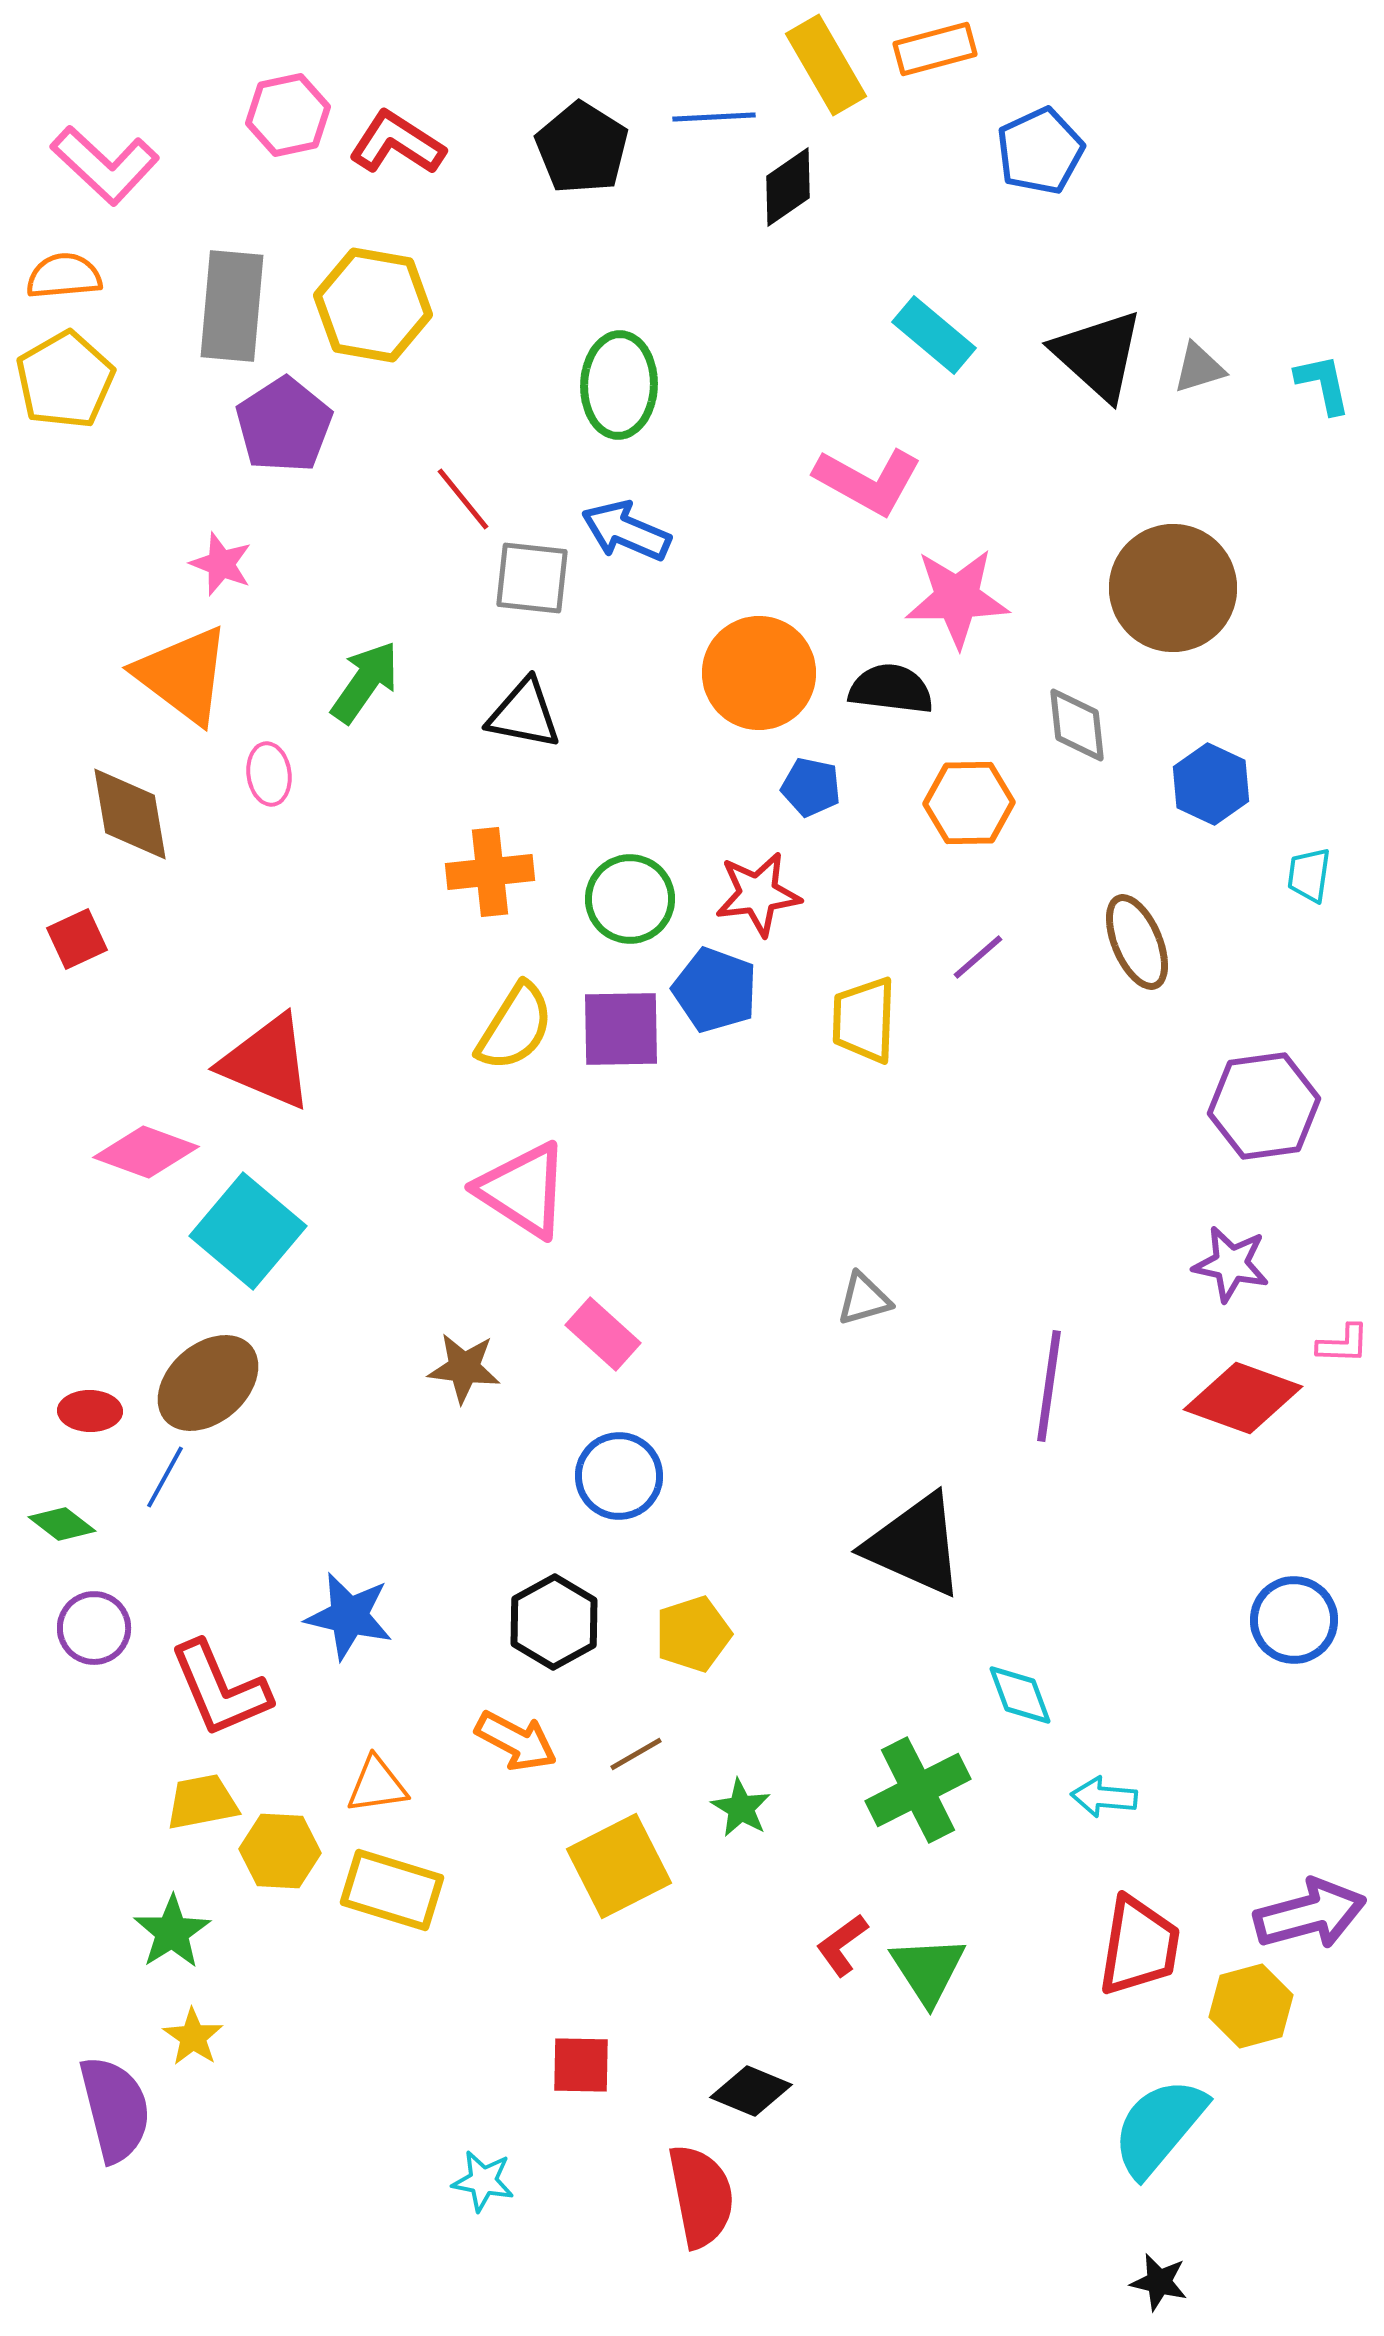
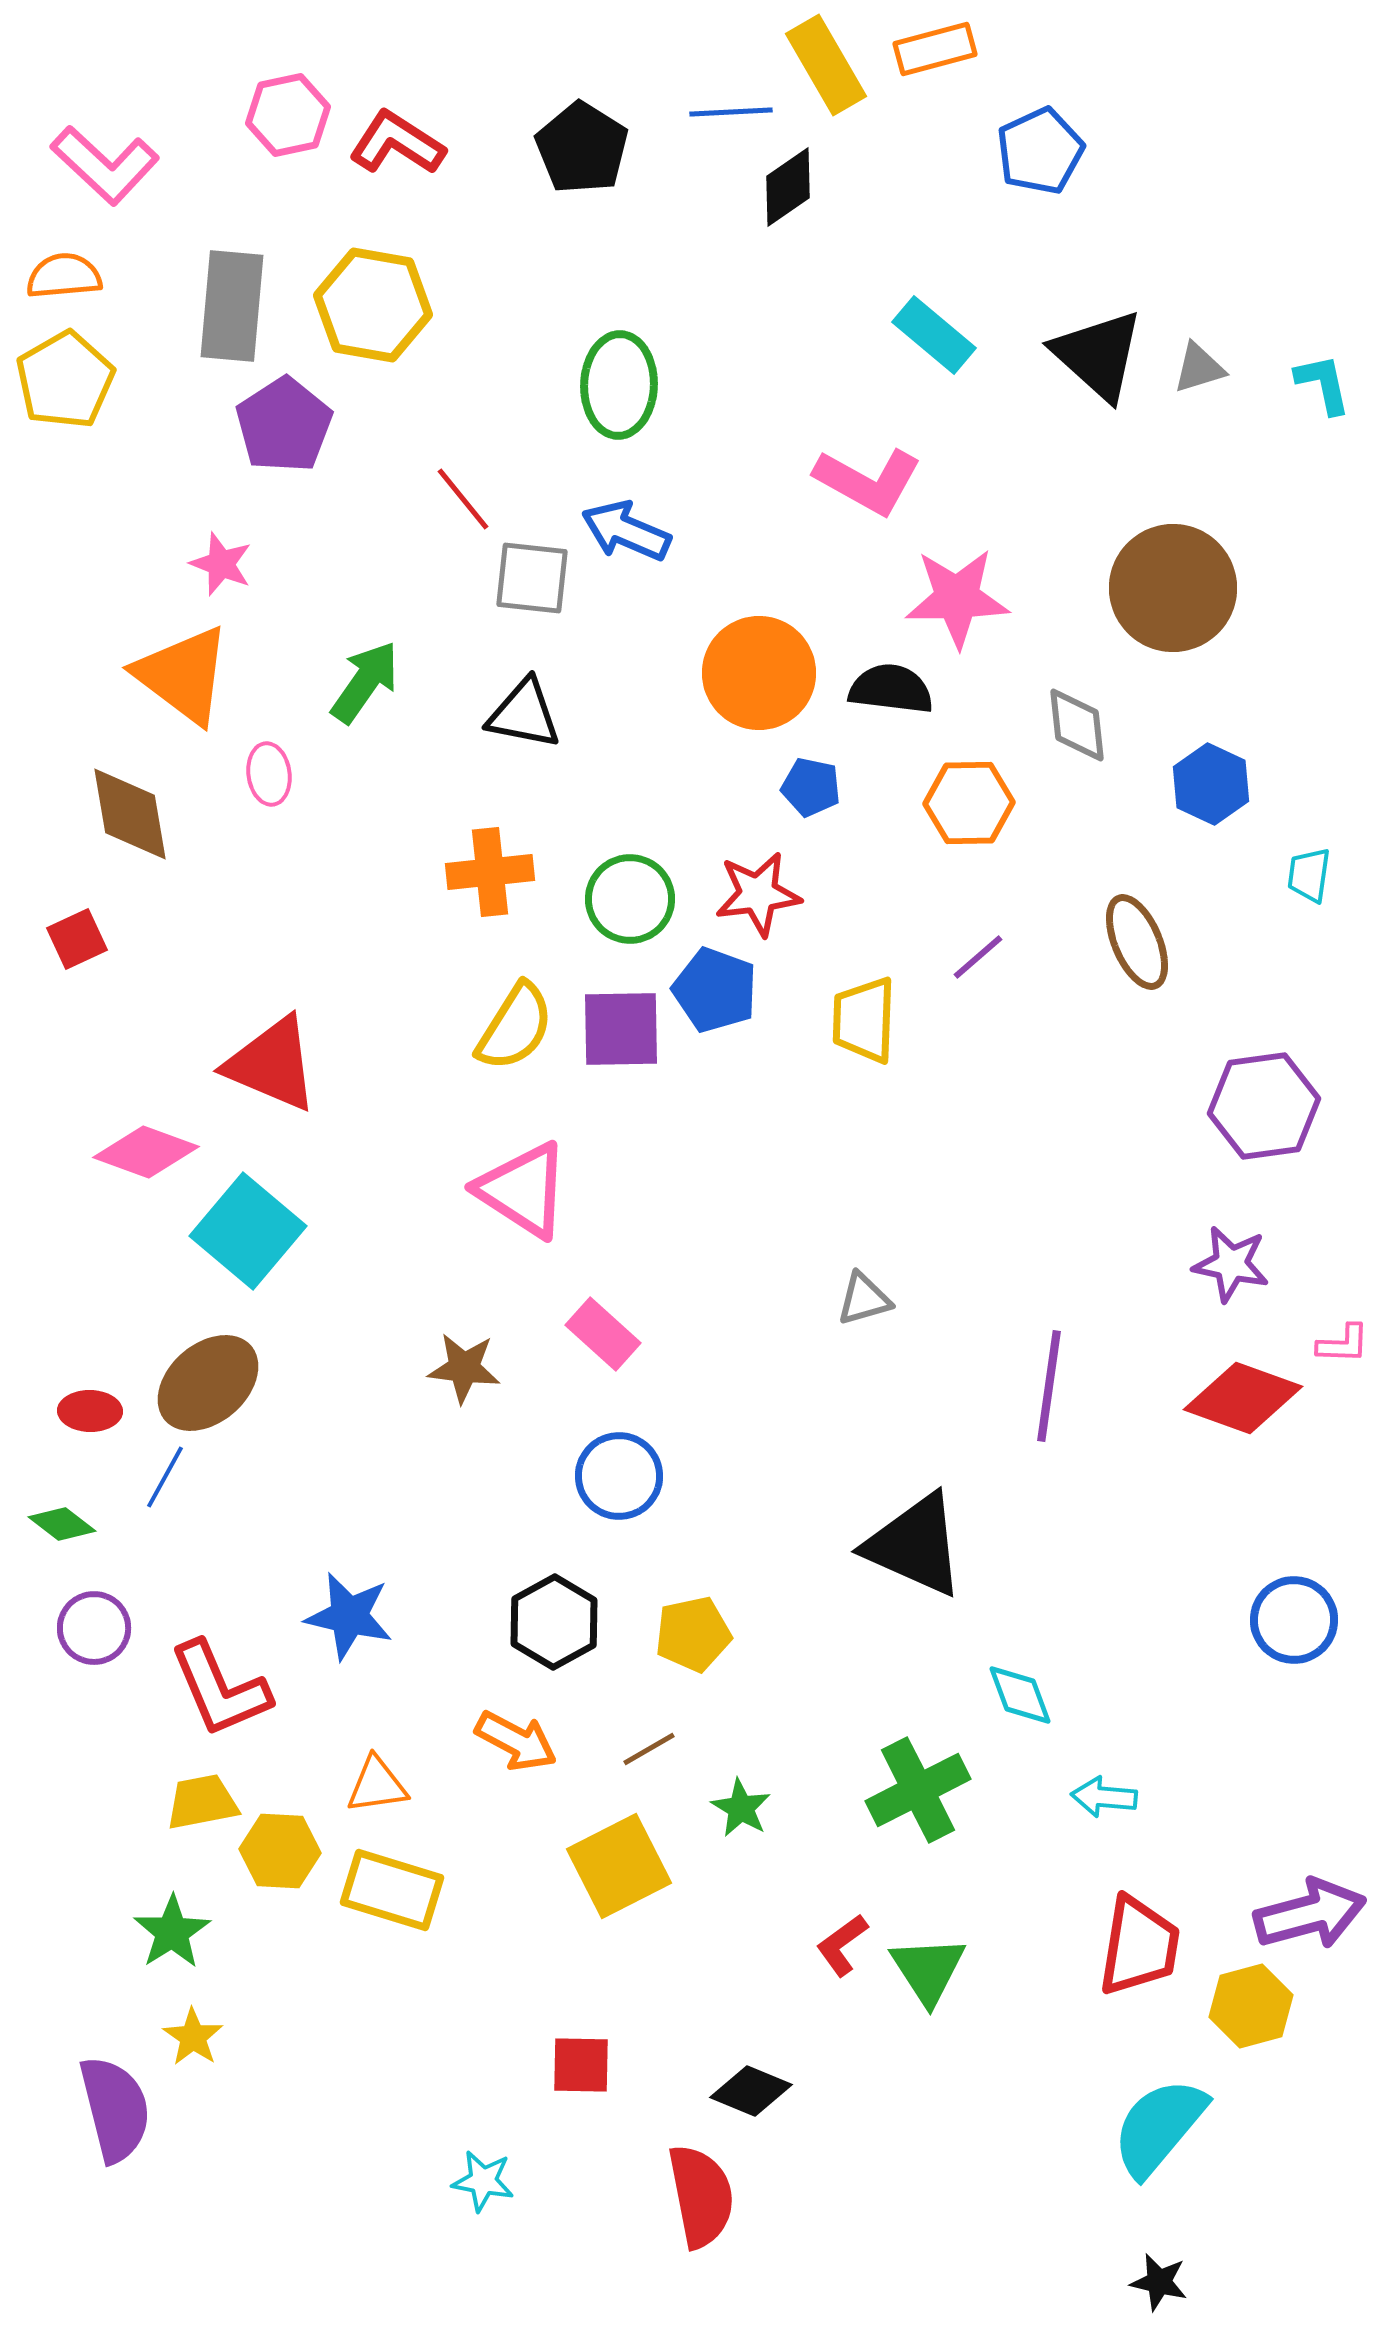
blue line at (714, 117): moved 17 px right, 5 px up
red triangle at (267, 1062): moved 5 px right, 2 px down
yellow pentagon at (693, 1634): rotated 6 degrees clockwise
brown line at (636, 1754): moved 13 px right, 5 px up
